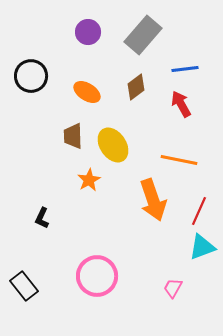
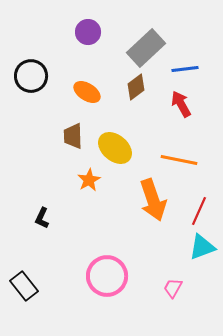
gray rectangle: moved 3 px right, 13 px down; rotated 6 degrees clockwise
yellow ellipse: moved 2 px right, 3 px down; rotated 16 degrees counterclockwise
pink circle: moved 10 px right
